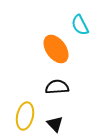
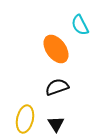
black semicircle: rotated 15 degrees counterclockwise
yellow ellipse: moved 3 px down
black triangle: moved 1 px right; rotated 12 degrees clockwise
